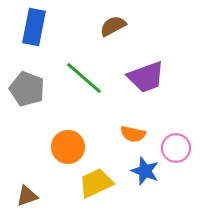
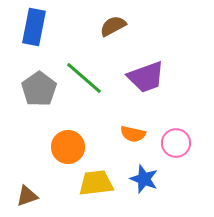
gray pentagon: moved 12 px right; rotated 16 degrees clockwise
pink circle: moved 5 px up
blue star: moved 1 px left, 8 px down
yellow trapezoid: rotated 18 degrees clockwise
